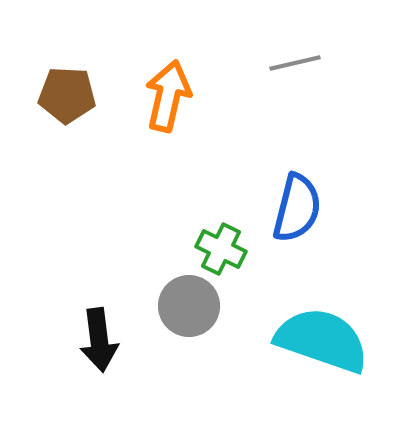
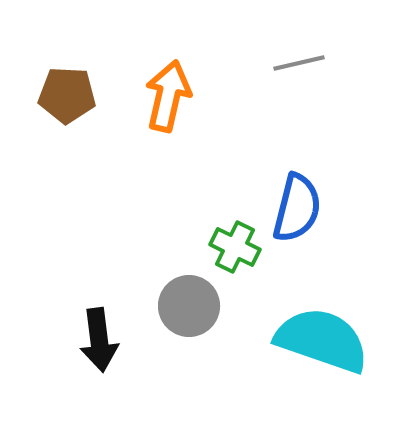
gray line: moved 4 px right
green cross: moved 14 px right, 2 px up
